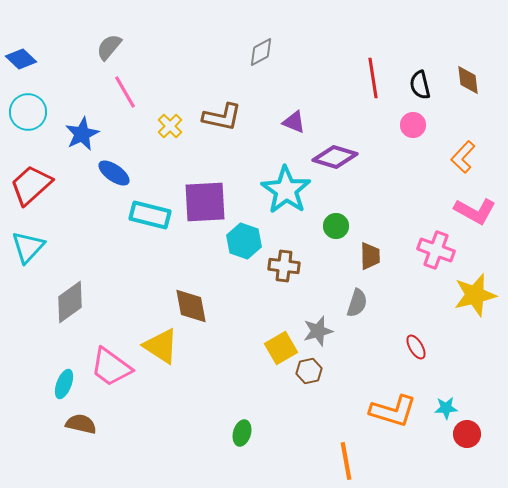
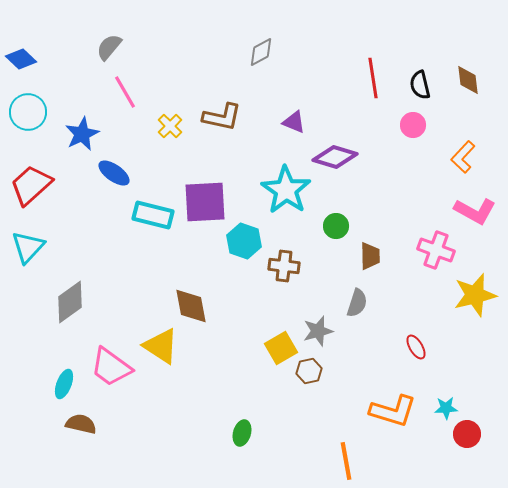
cyan rectangle at (150, 215): moved 3 px right
